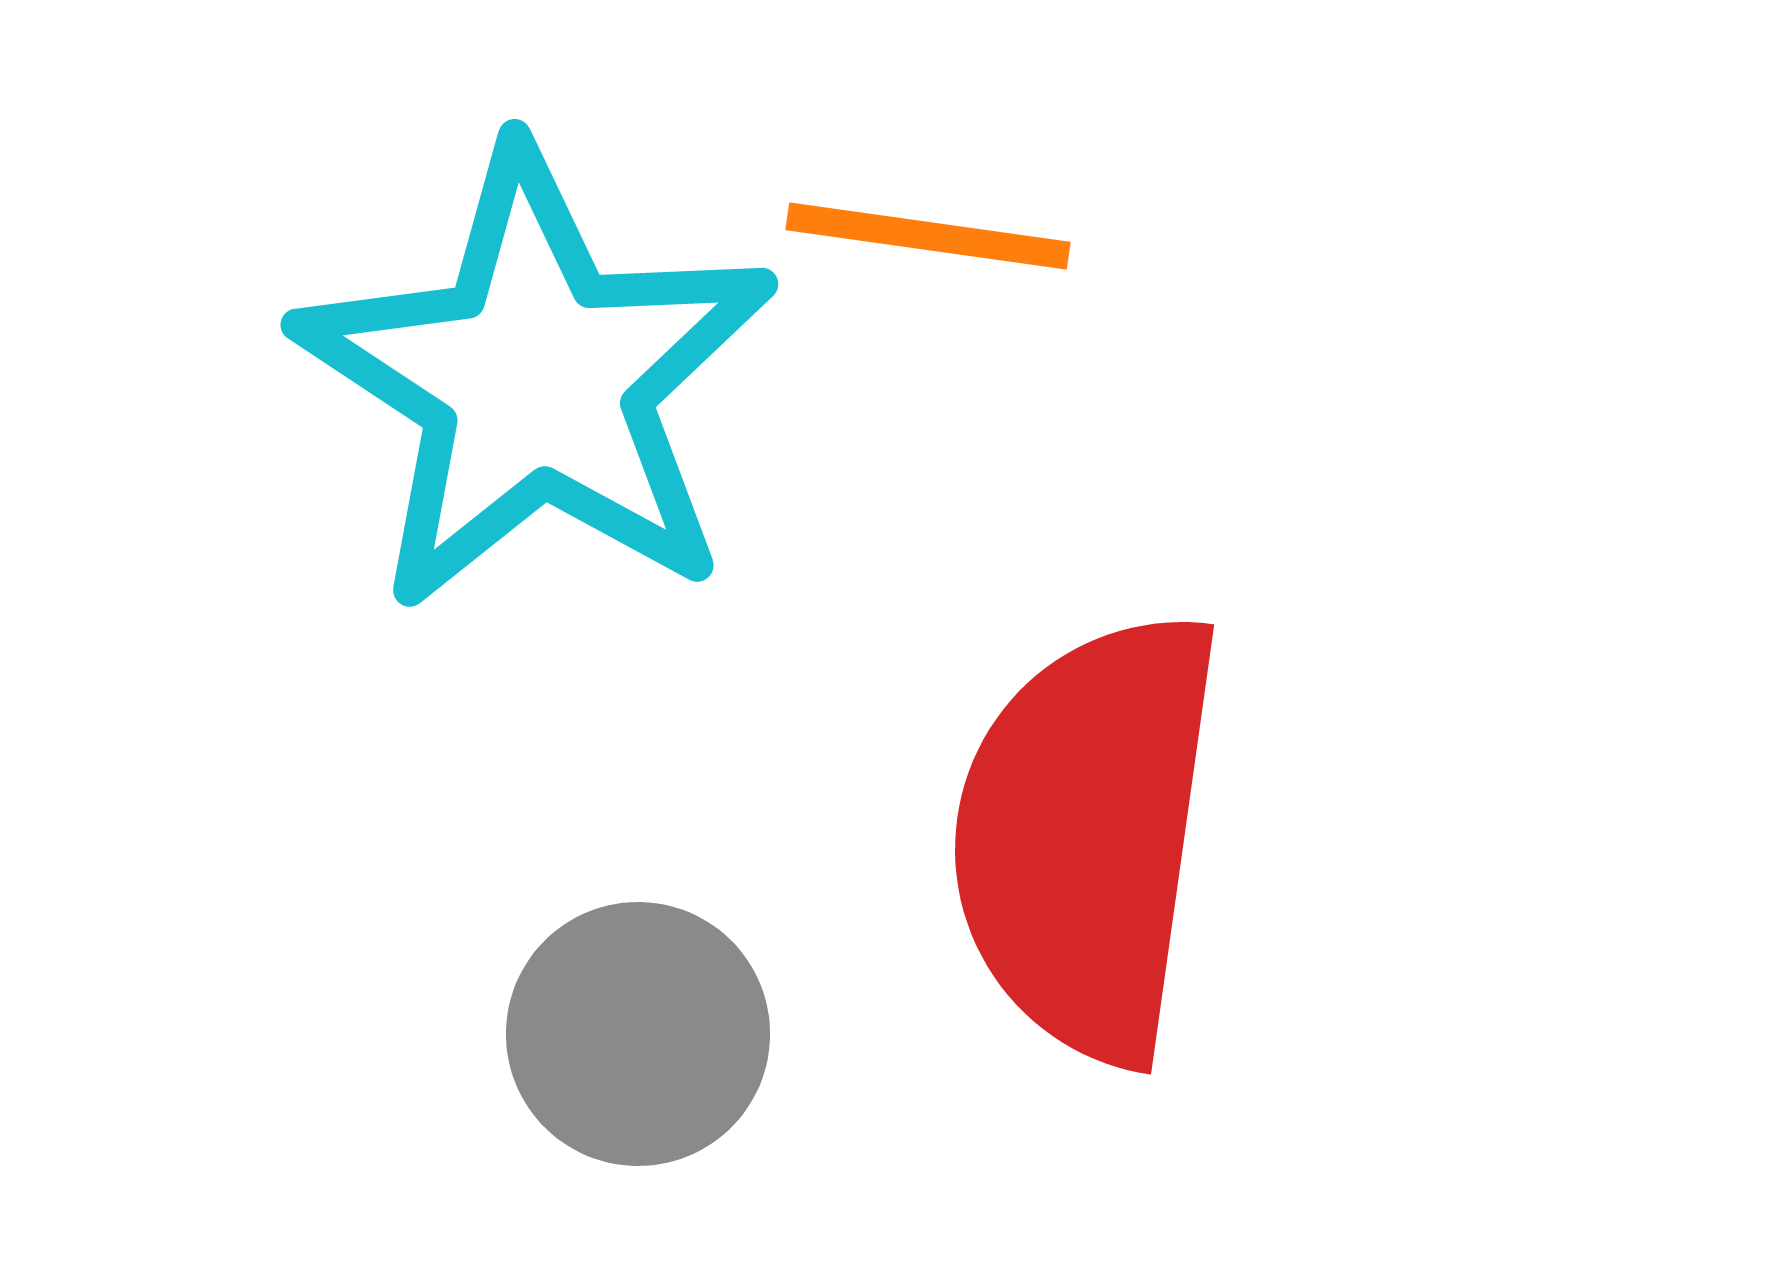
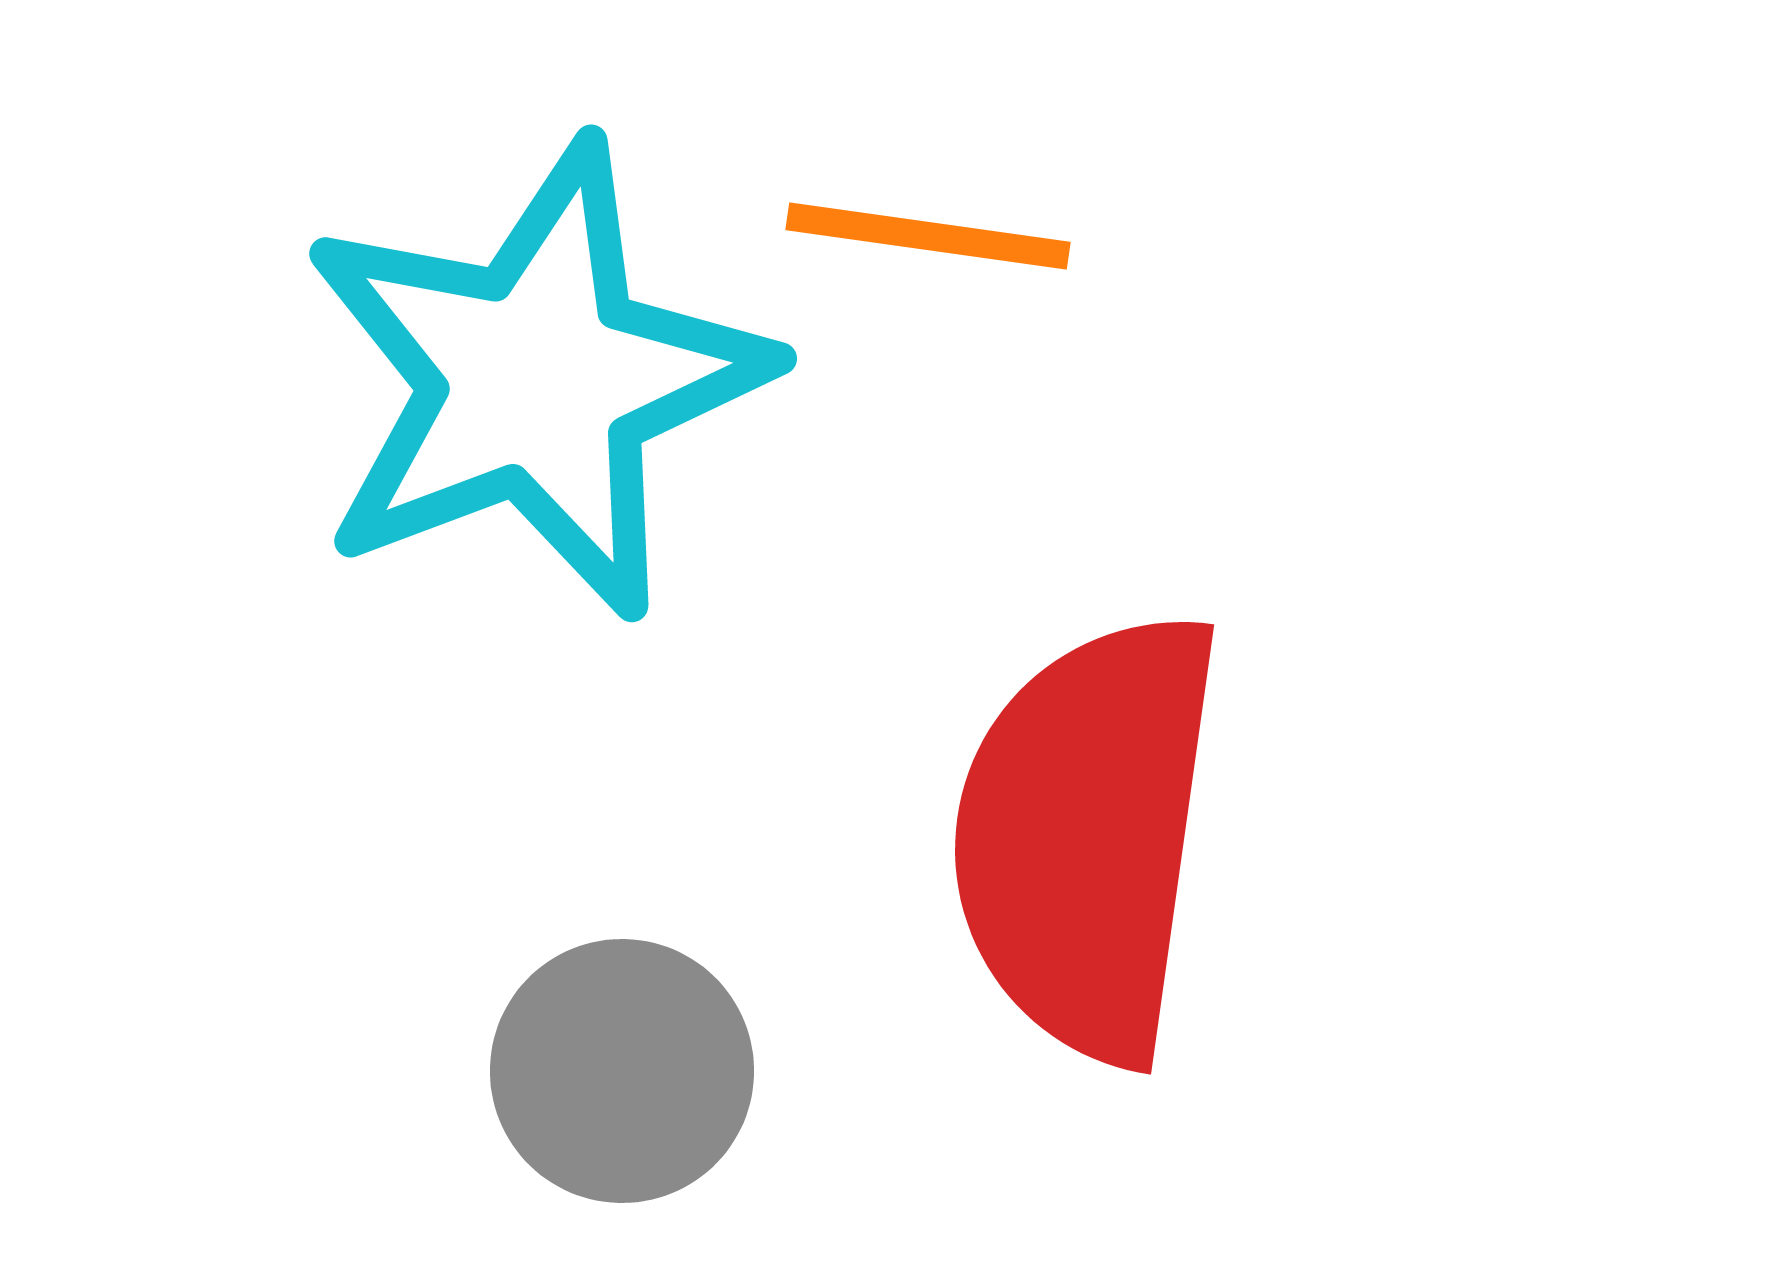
cyan star: rotated 18 degrees clockwise
gray circle: moved 16 px left, 37 px down
